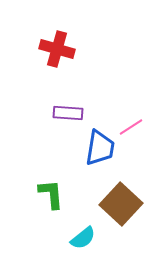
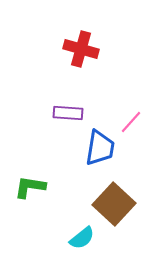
red cross: moved 24 px right
pink line: moved 5 px up; rotated 15 degrees counterclockwise
green L-shape: moved 21 px left, 7 px up; rotated 76 degrees counterclockwise
brown square: moved 7 px left
cyan semicircle: moved 1 px left
